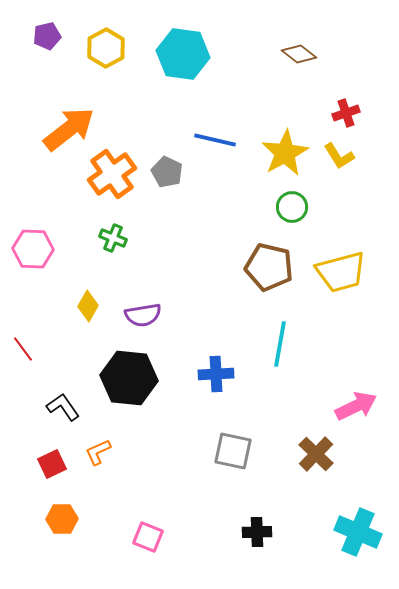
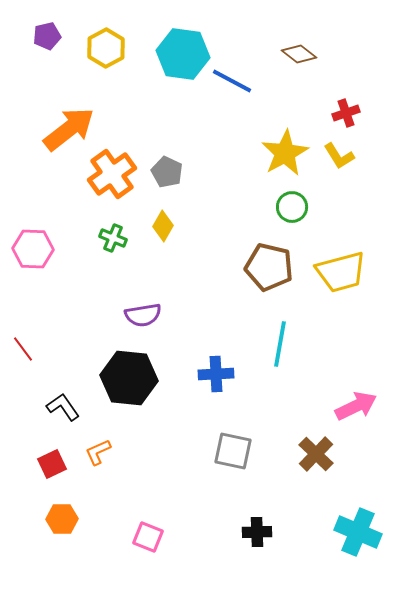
blue line: moved 17 px right, 59 px up; rotated 15 degrees clockwise
yellow diamond: moved 75 px right, 80 px up
